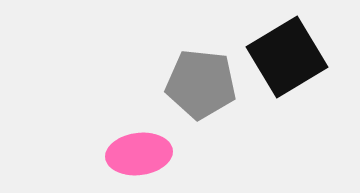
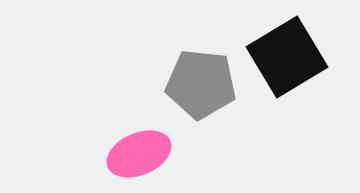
pink ellipse: rotated 16 degrees counterclockwise
